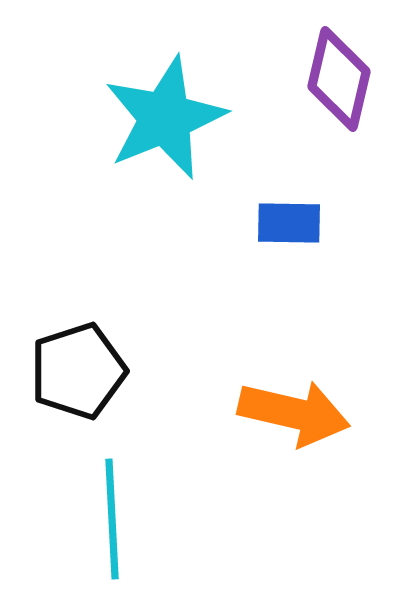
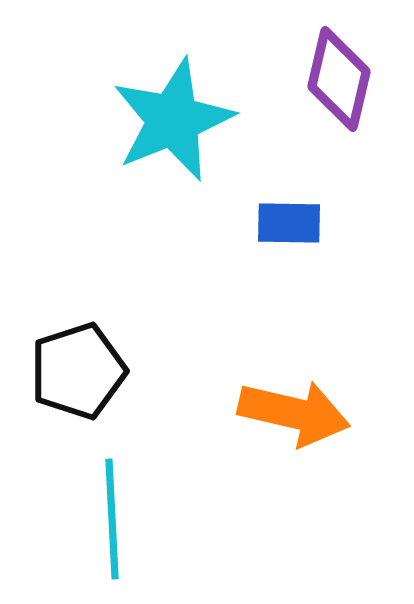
cyan star: moved 8 px right, 2 px down
